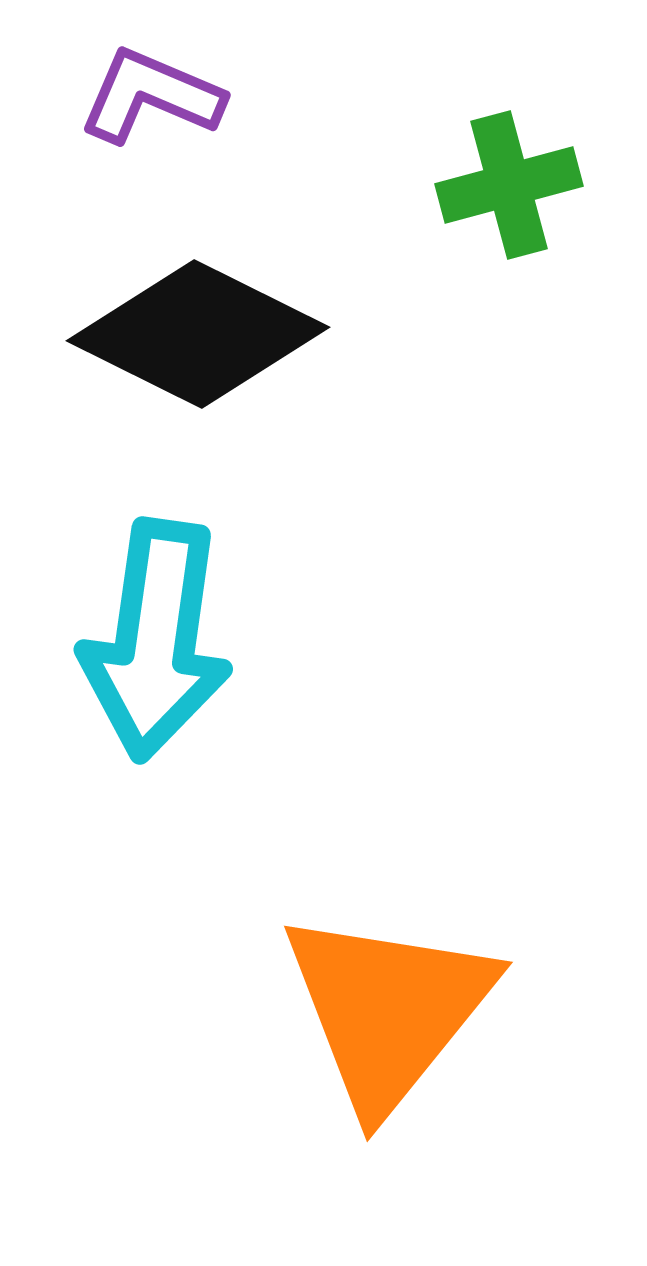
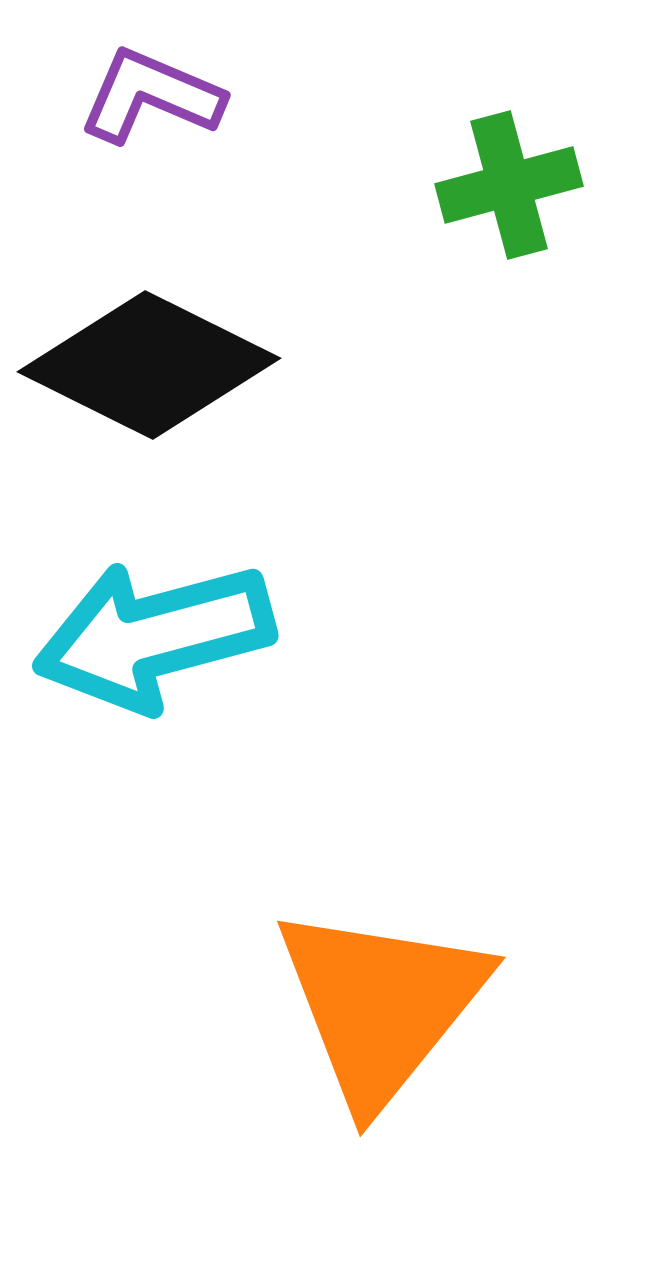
black diamond: moved 49 px left, 31 px down
cyan arrow: moved 2 px left, 4 px up; rotated 67 degrees clockwise
orange triangle: moved 7 px left, 5 px up
